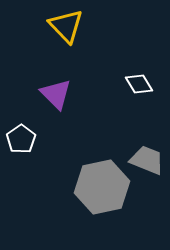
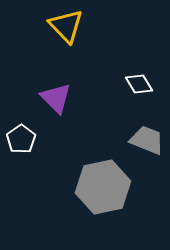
purple triangle: moved 4 px down
gray trapezoid: moved 20 px up
gray hexagon: moved 1 px right
